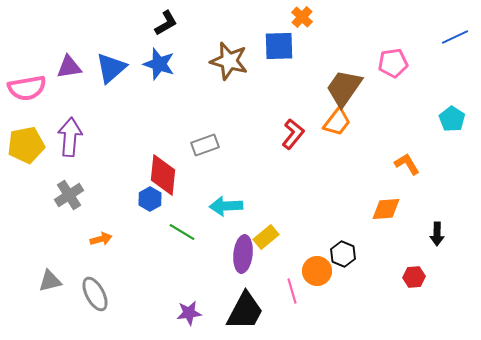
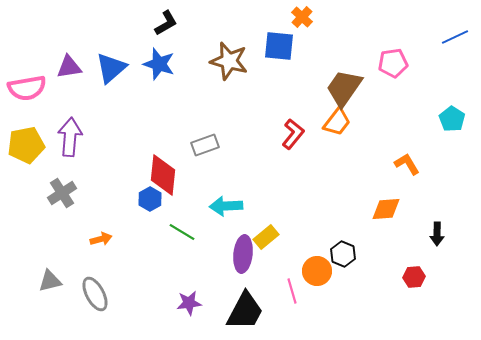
blue square: rotated 8 degrees clockwise
gray cross: moved 7 px left, 2 px up
purple star: moved 10 px up
